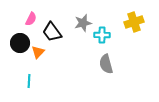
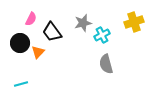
cyan cross: rotated 28 degrees counterclockwise
cyan line: moved 8 px left, 3 px down; rotated 72 degrees clockwise
